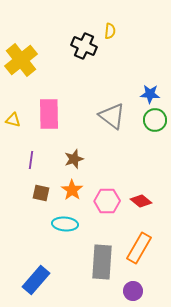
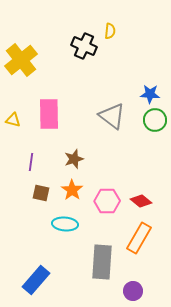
purple line: moved 2 px down
orange rectangle: moved 10 px up
